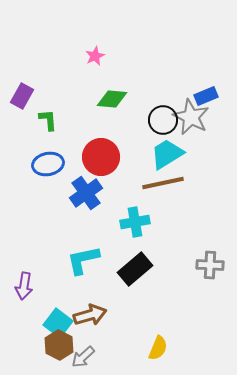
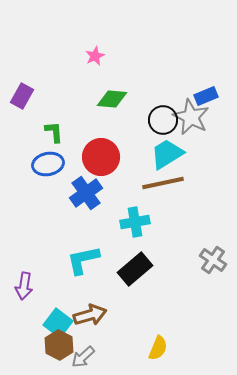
green L-shape: moved 6 px right, 12 px down
gray cross: moved 3 px right, 5 px up; rotated 32 degrees clockwise
